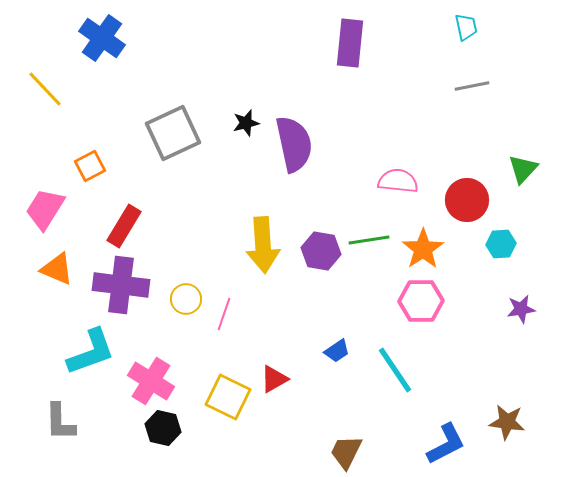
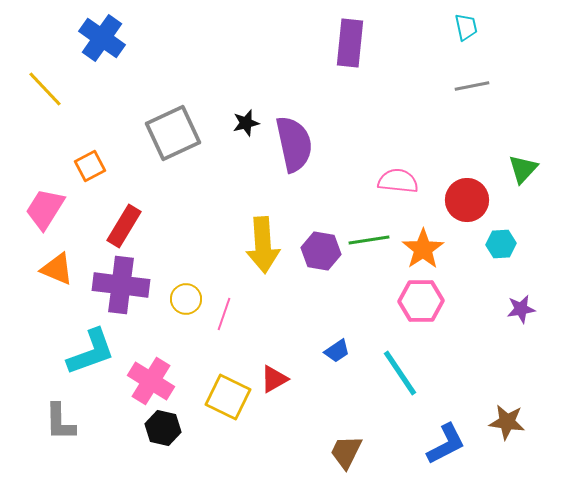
cyan line: moved 5 px right, 3 px down
